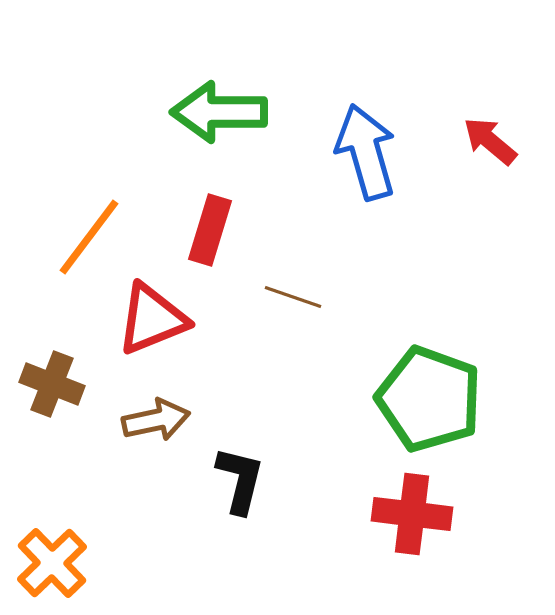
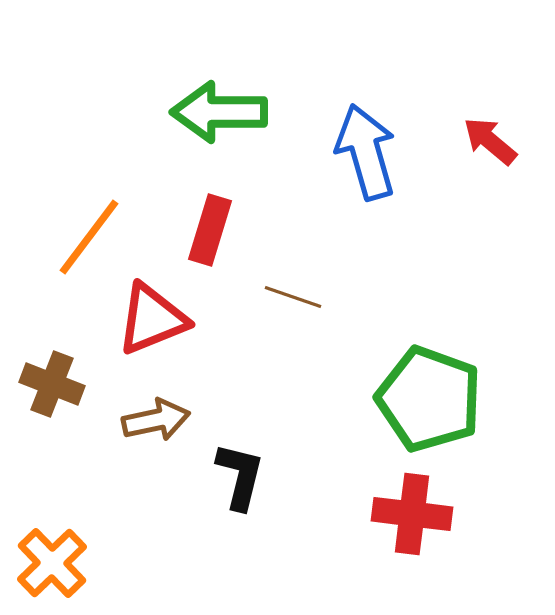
black L-shape: moved 4 px up
